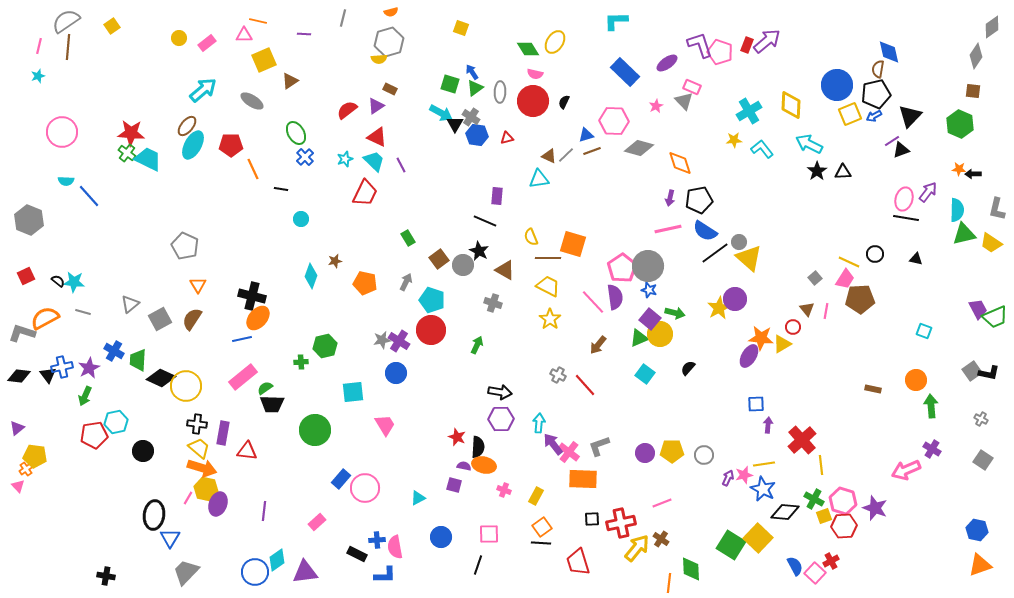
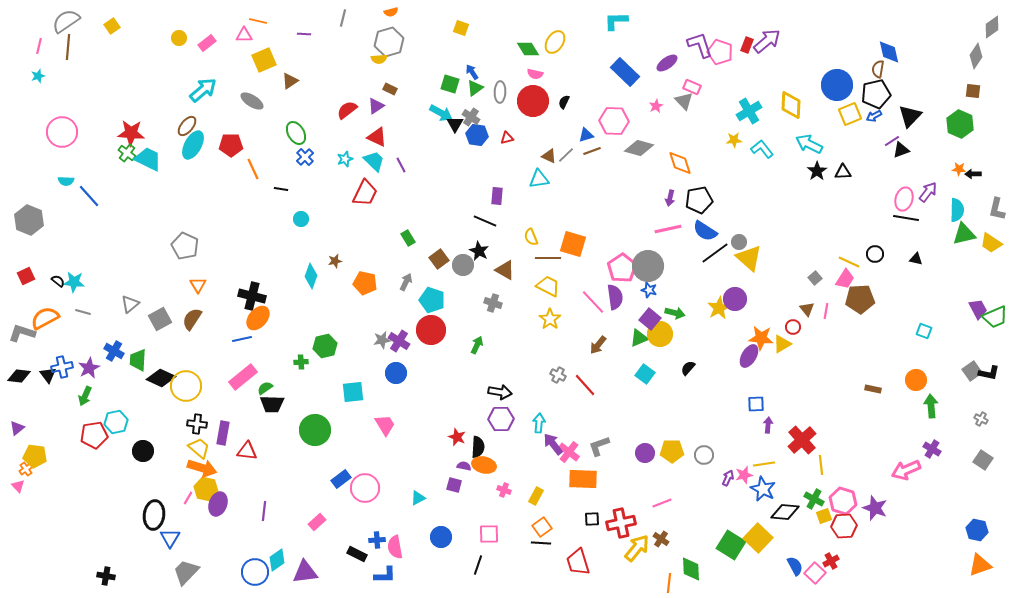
blue rectangle at (341, 479): rotated 12 degrees clockwise
